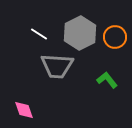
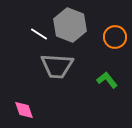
gray hexagon: moved 10 px left, 8 px up; rotated 12 degrees counterclockwise
